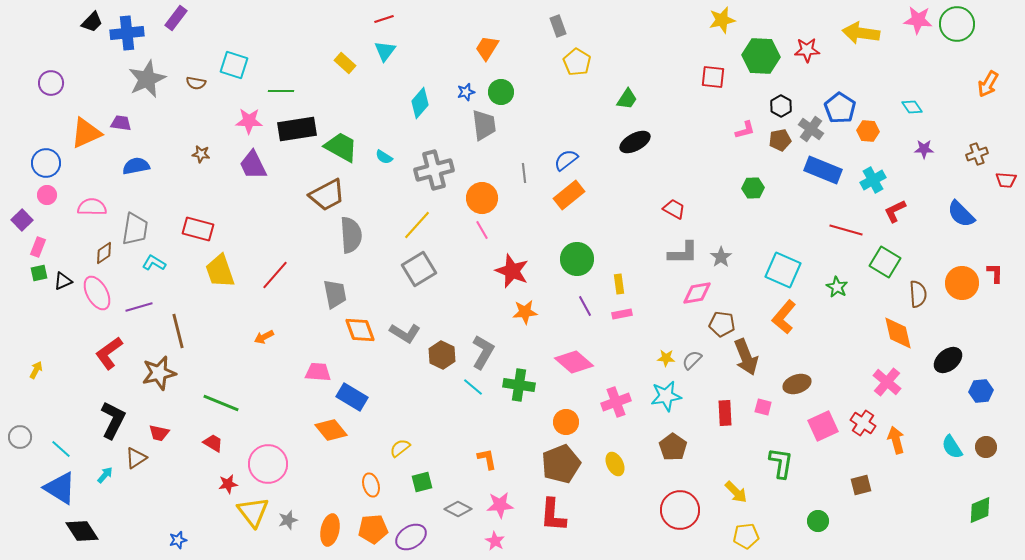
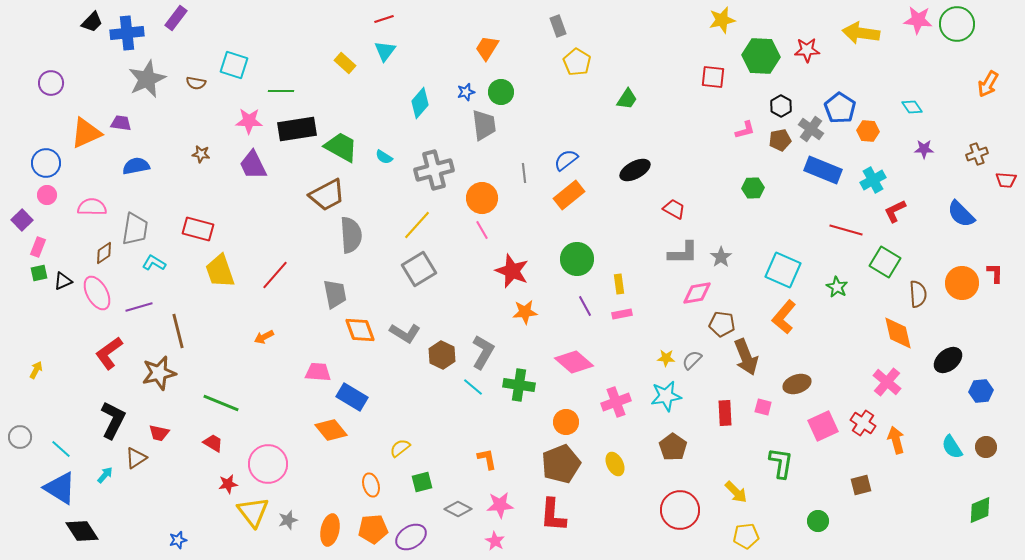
black ellipse at (635, 142): moved 28 px down
